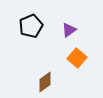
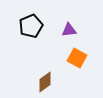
purple triangle: rotated 28 degrees clockwise
orange square: rotated 12 degrees counterclockwise
